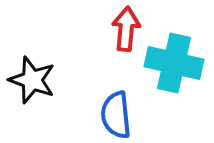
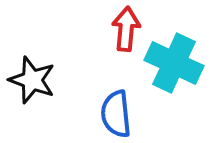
cyan cross: rotated 12 degrees clockwise
blue semicircle: moved 1 px up
